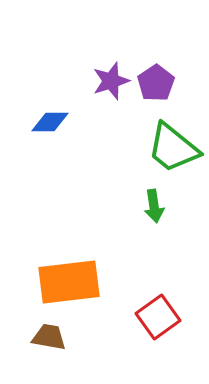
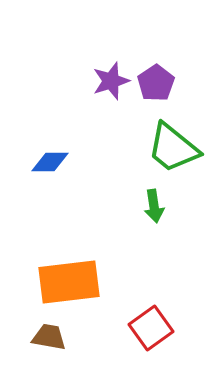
blue diamond: moved 40 px down
red square: moved 7 px left, 11 px down
